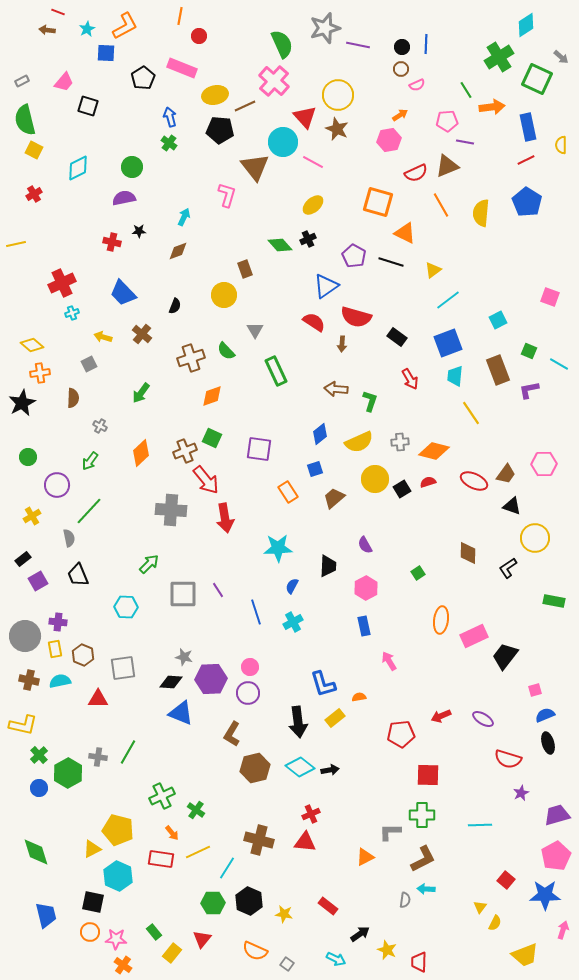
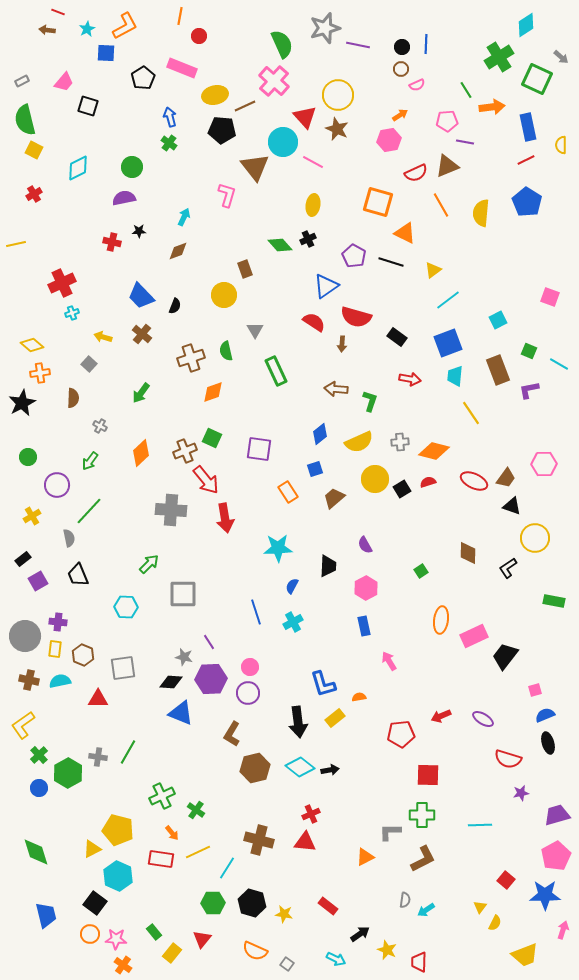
black pentagon at (220, 130): moved 2 px right
yellow ellipse at (313, 205): rotated 40 degrees counterclockwise
blue trapezoid at (123, 293): moved 18 px right, 3 px down
green semicircle at (226, 351): rotated 30 degrees clockwise
gray square at (89, 364): rotated 21 degrees counterclockwise
red arrow at (410, 379): rotated 50 degrees counterclockwise
orange diamond at (212, 396): moved 1 px right, 4 px up
brown trapezoid at (506, 474): moved 4 px down
green square at (418, 573): moved 3 px right, 2 px up
purple line at (218, 590): moved 9 px left, 52 px down
yellow rectangle at (55, 649): rotated 18 degrees clockwise
yellow L-shape at (23, 725): rotated 132 degrees clockwise
purple star at (521, 793): rotated 14 degrees clockwise
cyan arrow at (426, 889): moved 21 px down; rotated 36 degrees counterclockwise
black hexagon at (249, 901): moved 3 px right, 2 px down; rotated 8 degrees counterclockwise
black square at (93, 902): moved 2 px right, 1 px down; rotated 25 degrees clockwise
orange circle at (90, 932): moved 2 px down
